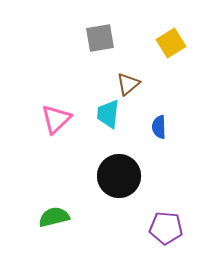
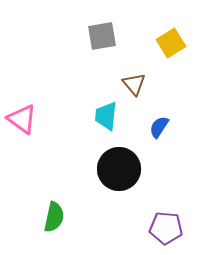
gray square: moved 2 px right, 2 px up
brown triangle: moved 6 px right; rotated 30 degrees counterclockwise
cyan trapezoid: moved 2 px left, 2 px down
pink triangle: moved 34 px left; rotated 40 degrees counterclockwise
blue semicircle: rotated 35 degrees clockwise
black circle: moved 7 px up
green semicircle: rotated 116 degrees clockwise
